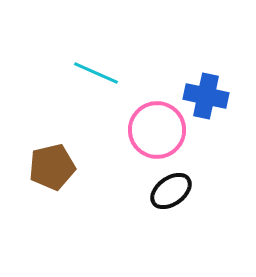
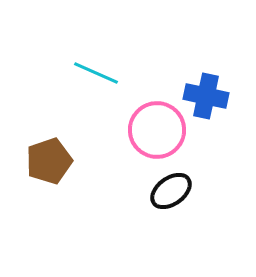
brown pentagon: moved 3 px left, 6 px up; rotated 6 degrees counterclockwise
